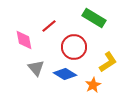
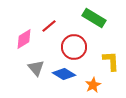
pink diamond: moved 1 px up; rotated 70 degrees clockwise
yellow L-shape: moved 3 px right, 1 px up; rotated 60 degrees counterclockwise
blue diamond: moved 1 px left
